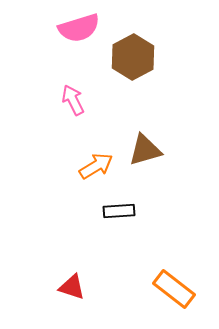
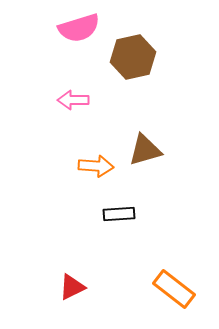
brown hexagon: rotated 15 degrees clockwise
pink arrow: rotated 64 degrees counterclockwise
orange arrow: rotated 36 degrees clockwise
black rectangle: moved 3 px down
red triangle: rotated 44 degrees counterclockwise
